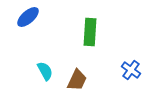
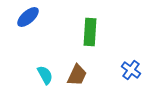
cyan semicircle: moved 4 px down
brown trapezoid: moved 5 px up
